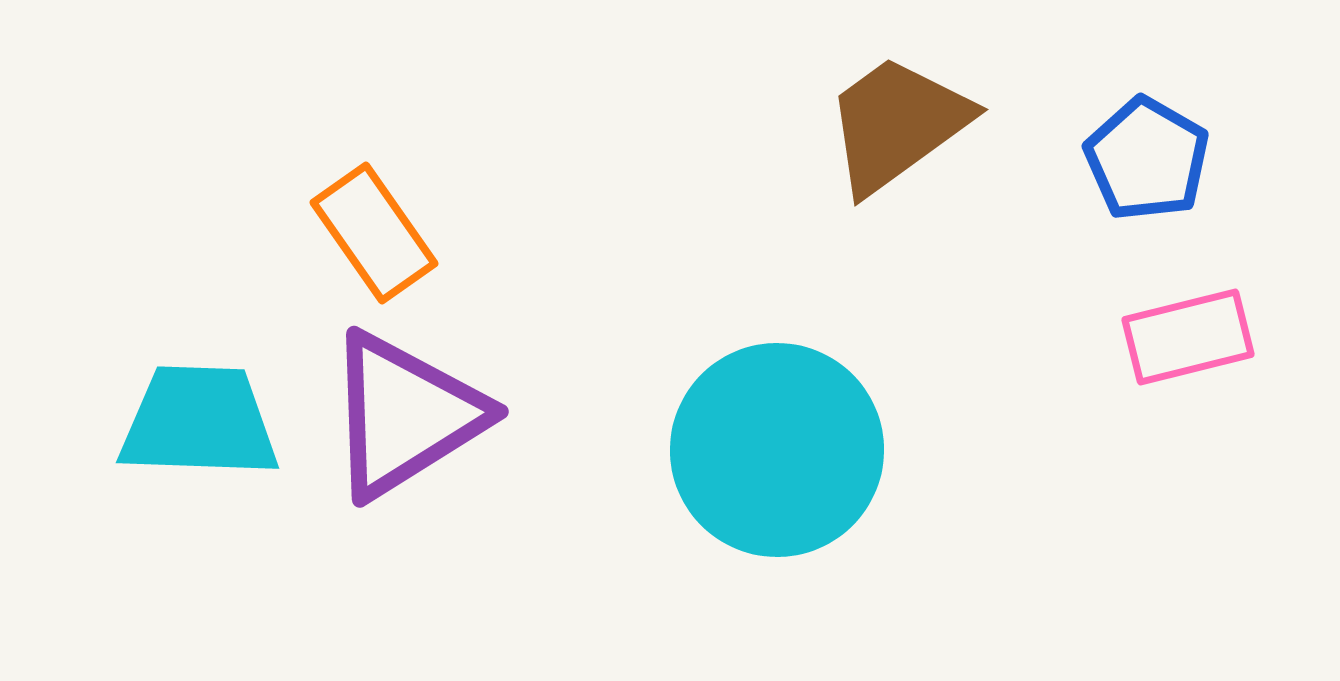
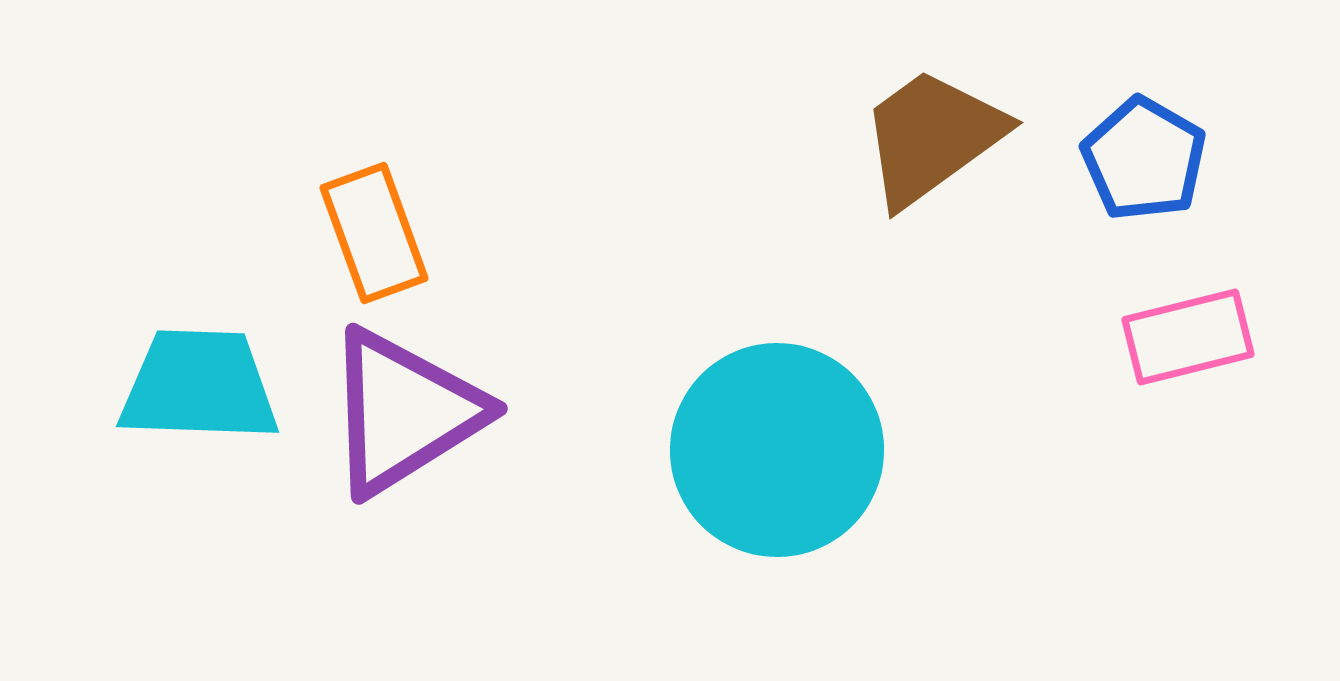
brown trapezoid: moved 35 px right, 13 px down
blue pentagon: moved 3 px left
orange rectangle: rotated 15 degrees clockwise
purple triangle: moved 1 px left, 3 px up
cyan trapezoid: moved 36 px up
